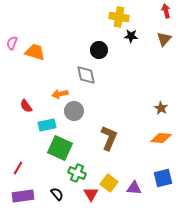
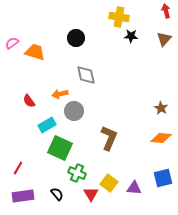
pink semicircle: rotated 32 degrees clockwise
black circle: moved 23 px left, 12 px up
red semicircle: moved 3 px right, 5 px up
cyan rectangle: rotated 18 degrees counterclockwise
